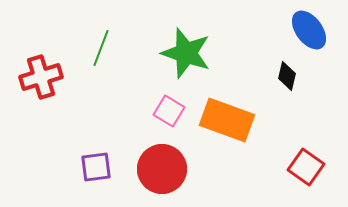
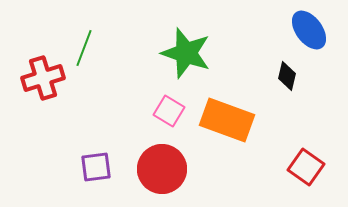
green line: moved 17 px left
red cross: moved 2 px right, 1 px down
